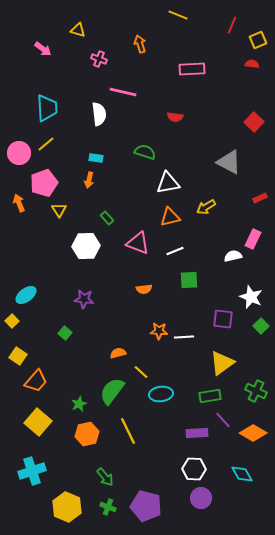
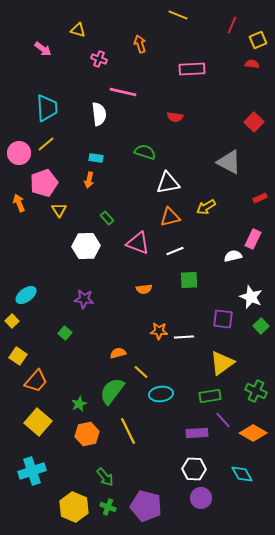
yellow hexagon at (67, 507): moved 7 px right
